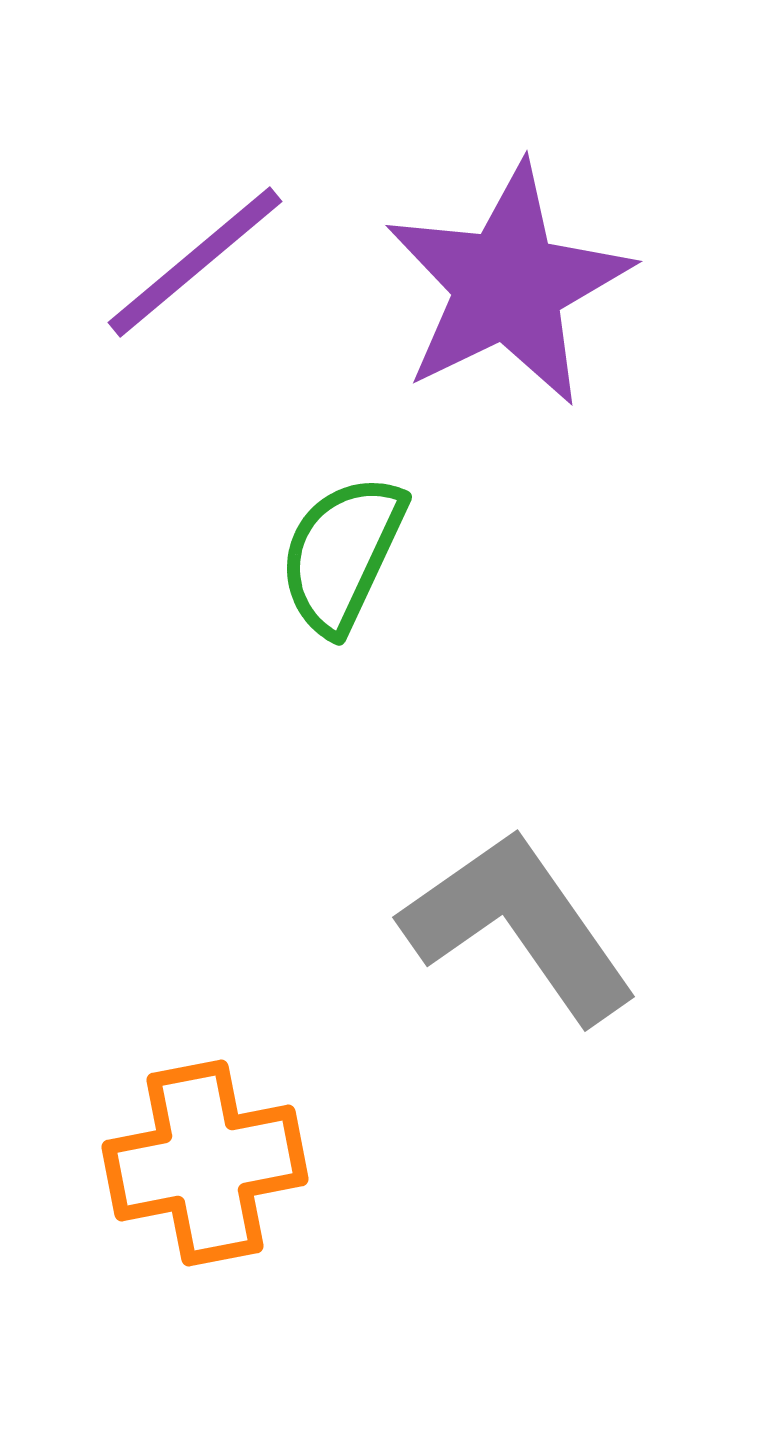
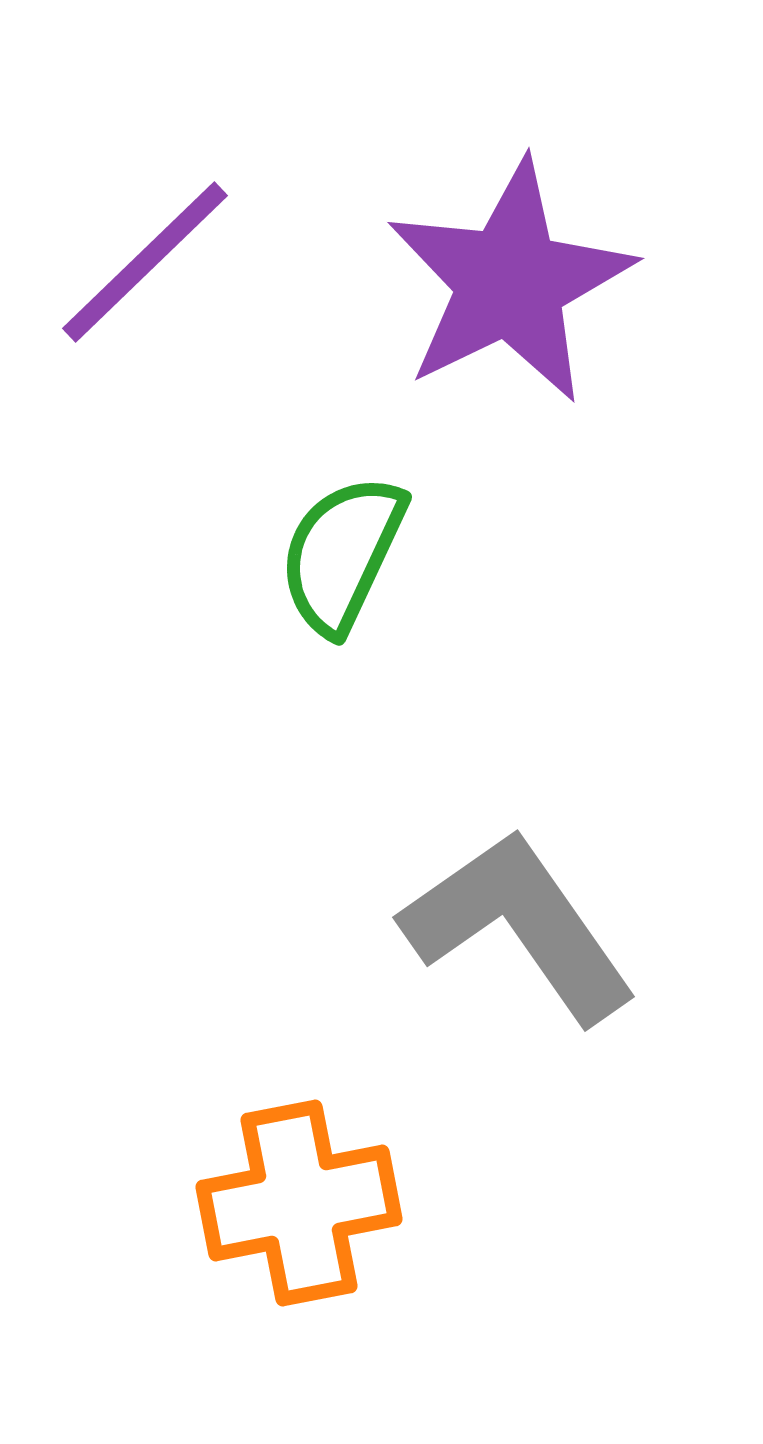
purple line: moved 50 px left; rotated 4 degrees counterclockwise
purple star: moved 2 px right, 3 px up
orange cross: moved 94 px right, 40 px down
